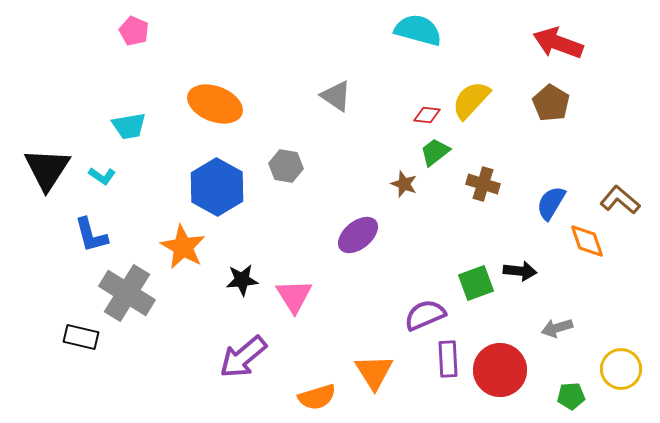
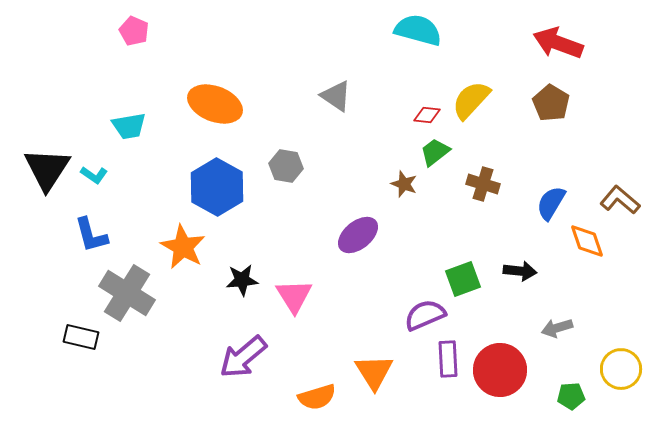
cyan L-shape: moved 8 px left, 1 px up
green square: moved 13 px left, 4 px up
